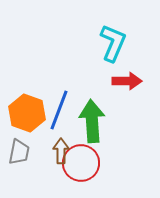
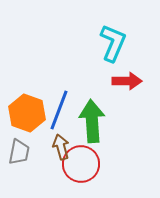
brown arrow: moved 4 px up; rotated 15 degrees counterclockwise
red circle: moved 1 px down
